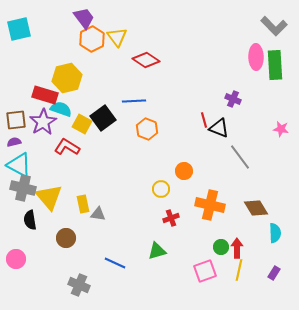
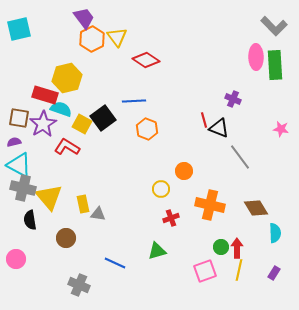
brown square at (16, 120): moved 3 px right, 2 px up; rotated 15 degrees clockwise
purple star at (43, 122): moved 2 px down
